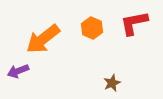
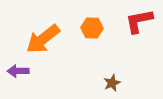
red L-shape: moved 5 px right, 2 px up
orange hexagon: rotated 20 degrees counterclockwise
purple arrow: rotated 20 degrees clockwise
